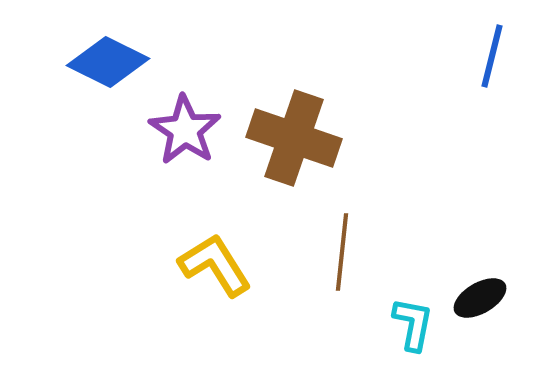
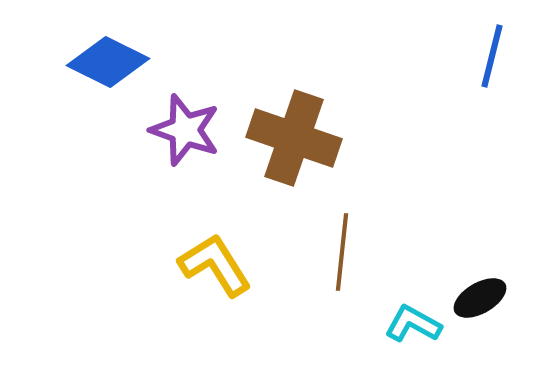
purple star: rotated 14 degrees counterclockwise
cyan L-shape: rotated 72 degrees counterclockwise
